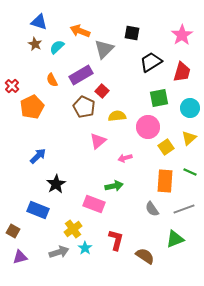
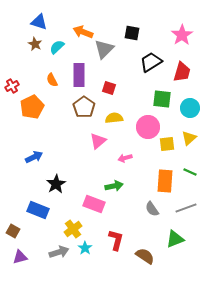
orange arrow: moved 3 px right, 1 px down
purple rectangle: moved 2 px left; rotated 60 degrees counterclockwise
red cross: rotated 16 degrees clockwise
red square: moved 7 px right, 3 px up; rotated 24 degrees counterclockwise
green square: moved 3 px right, 1 px down; rotated 18 degrees clockwise
brown pentagon: rotated 10 degrees clockwise
yellow semicircle: moved 3 px left, 2 px down
yellow square: moved 1 px right, 3 px up; rotated 28 degrees clockwise
blue arrow: moved 4 px left, 1 px down; rotated 18 degrees clockwise
gray line: moved 2 px right, 1 px up
